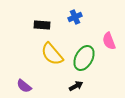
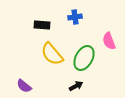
blue cross: rotated 16 degrees clockwise
